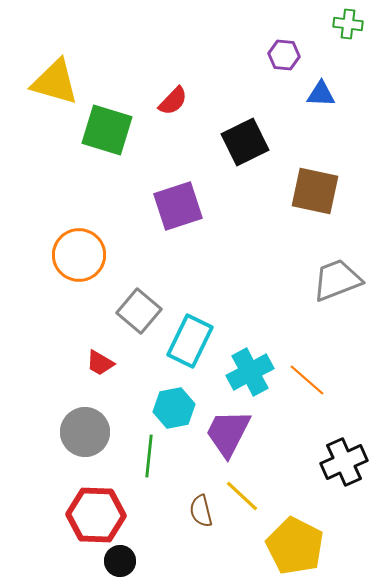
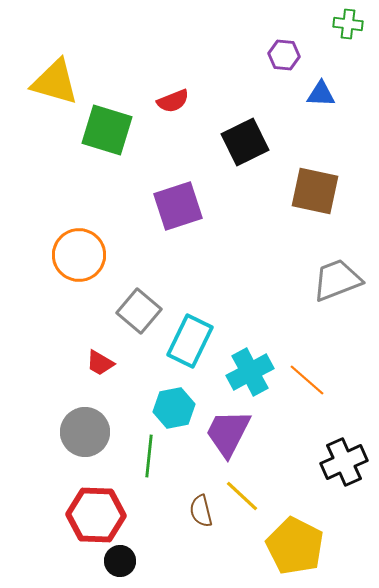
red semicircle: rotated 24 degrees clockwise
